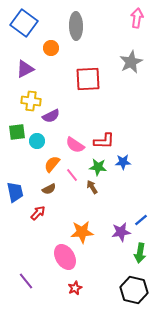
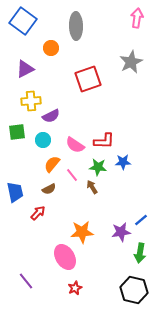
blue square: moved 1 px left, 2 px up
red square: rotated 16 degrees counterclockwise
yellow cross: rotated 12 degrees counterclockwise
cyan circle: moved 6 px right, 1 px up
